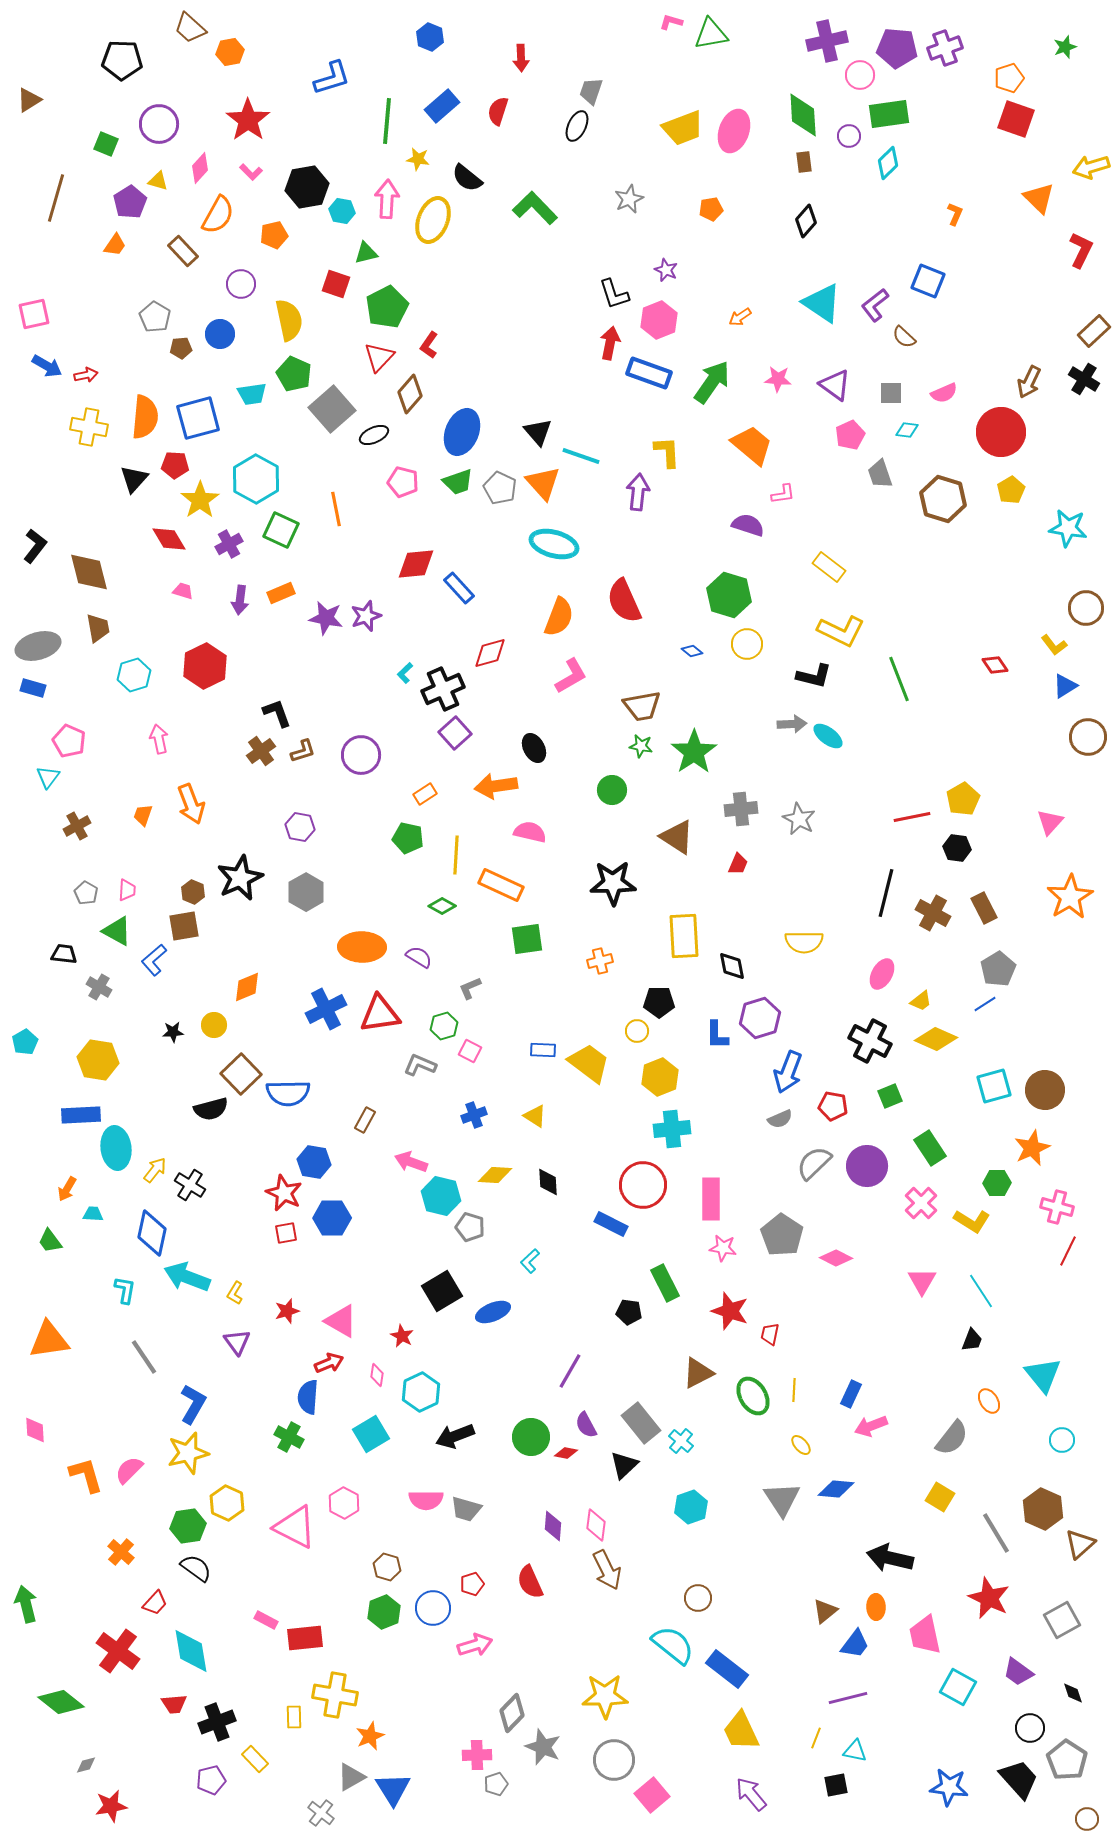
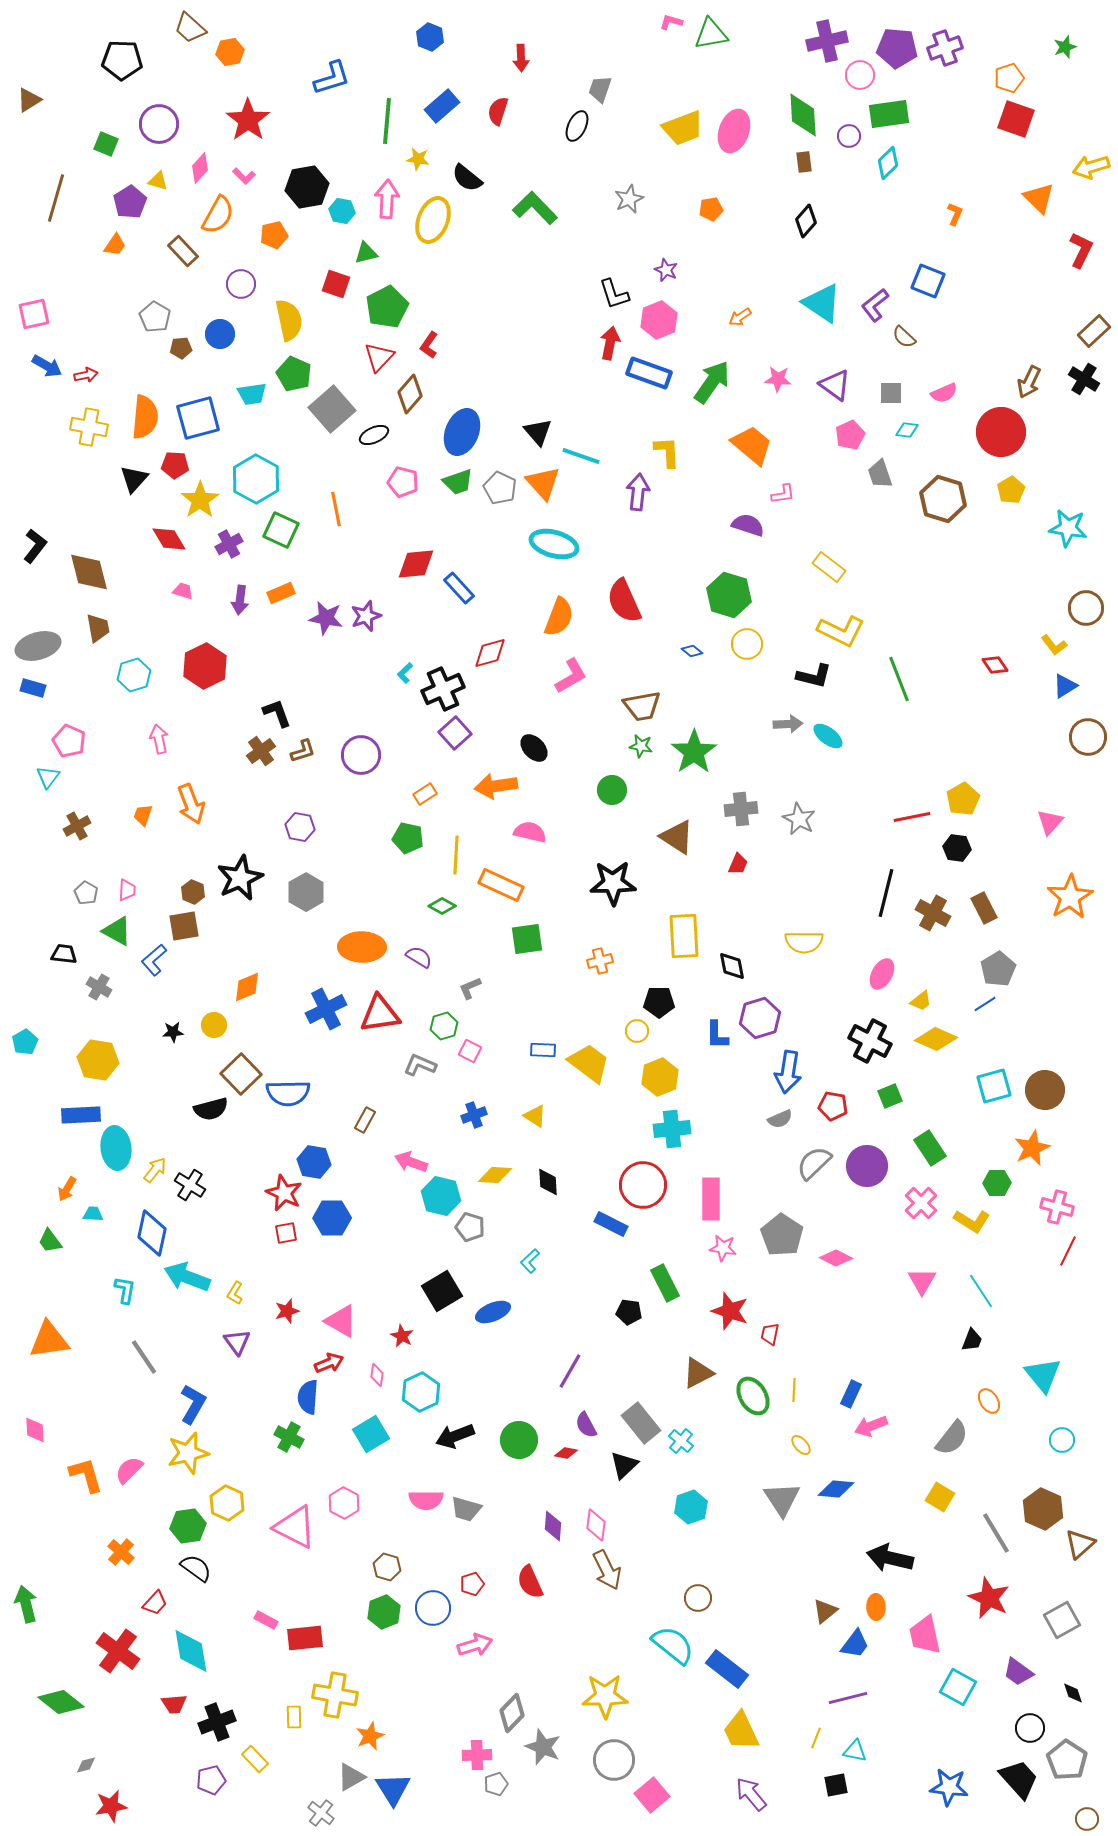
gray trapezoid at (591, 91): moved 9 px right, 2 px up
pink L-shape at (251, 172): moved 7 px left, 4 px down
gray arrow at (792, 724): moved 4 px left
black ellipse at (534, 748): rotated 16 degrees counterclockwise
blue arrow at (788, 1072): rotated 12 degrees counterclockwise
green circle at (531, 1437): moved 12 px left, 3 px down
